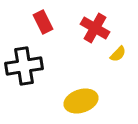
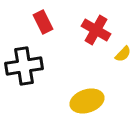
red cross: moved 1 px right, 2 px down
yellow semicircle: moved 5 px right
yellow ellipse: moved 6 px right
